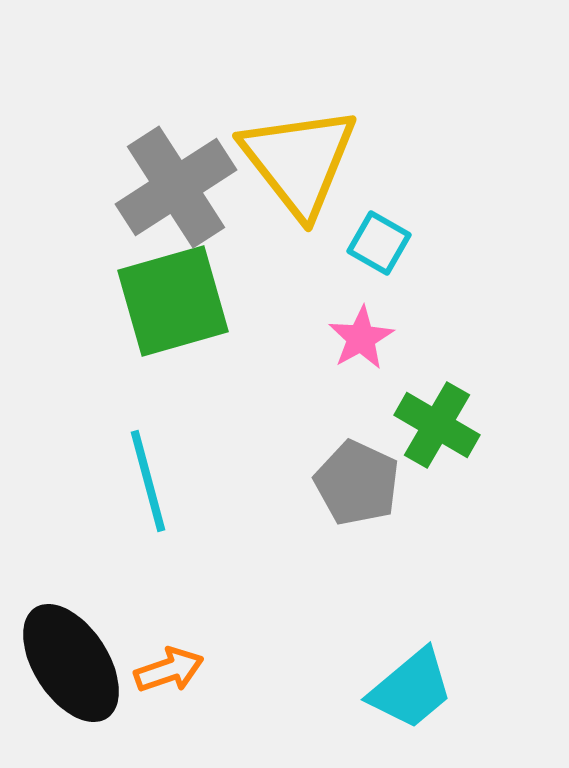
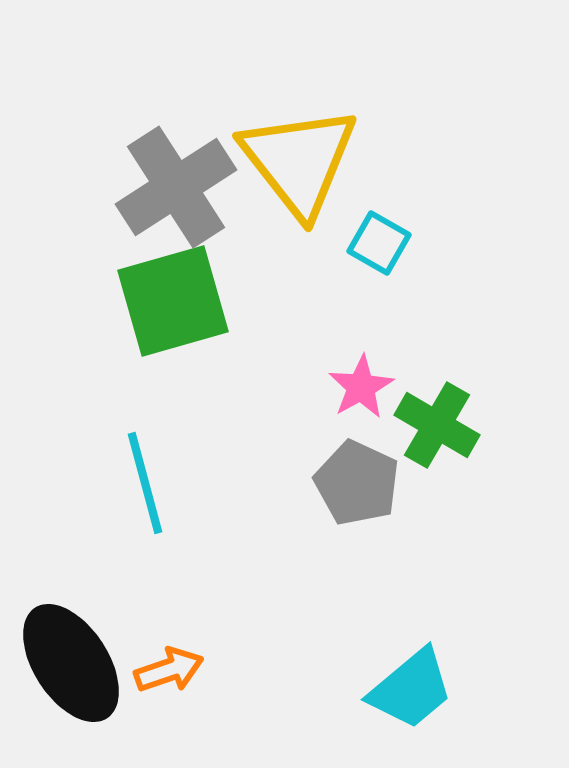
pink star: moved 49 px down
cyan line: moved 3 px left, 2 px down
